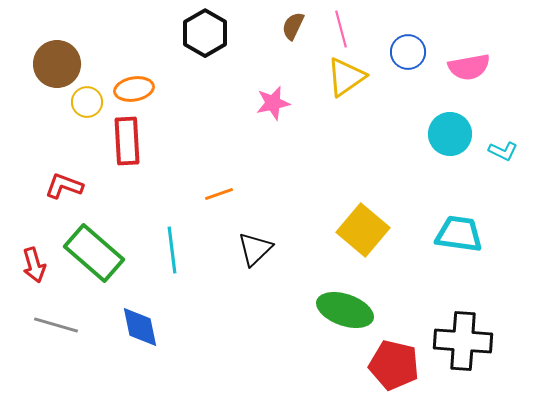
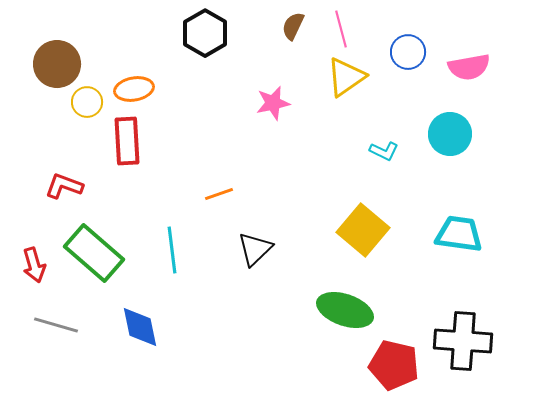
cyan L-shape: moved 119 px left
